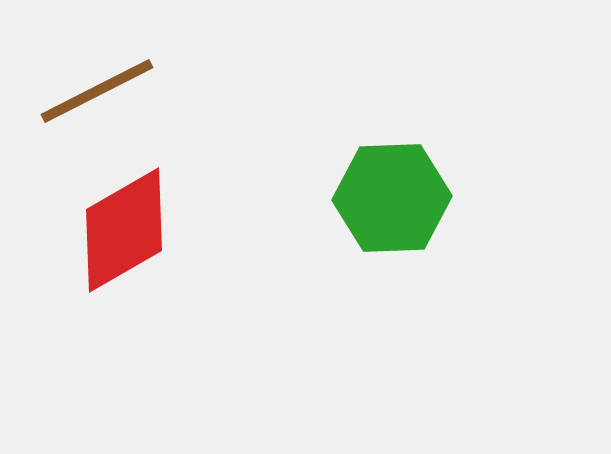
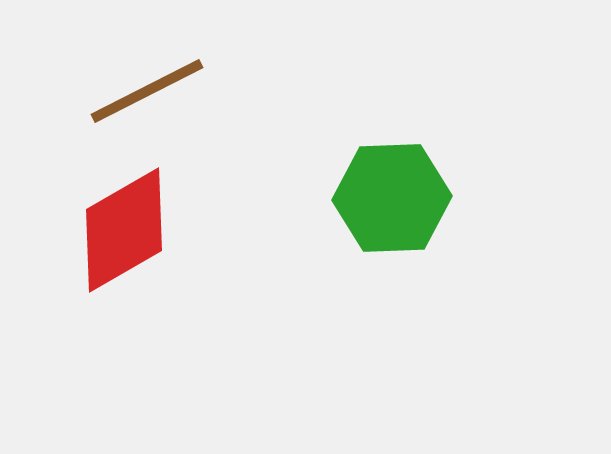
brown line: moved 50 px right
